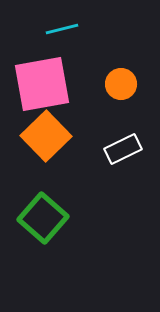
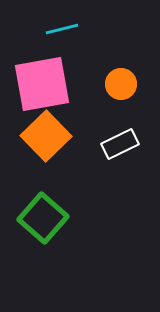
white rectangle: moved 3 px left, 5 px up
